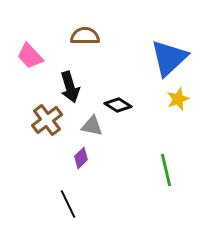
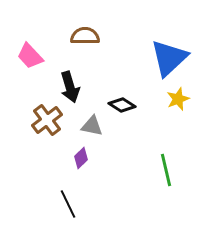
black diamond: moved 4 px right
